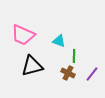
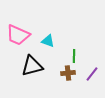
pink trapezoid: moved 5 px left
cyan triangle: moved 11 px left
brown cross: rotated 32 degrees counterclockwise
